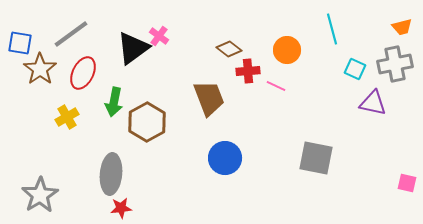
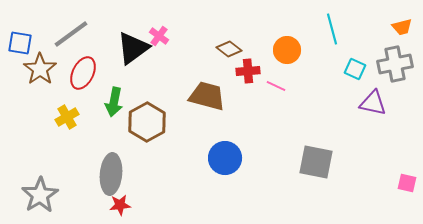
brown trapezoid: moved 2 px left, 2 px up; rotated 54 degrees counterclockwise
gray square: moved 4 px down
red star: moved 1 px left, 3 px up
